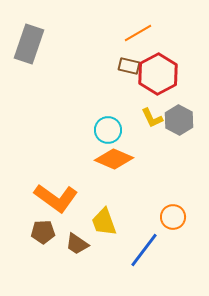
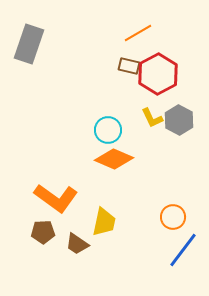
yellow trapezoid: rotated 148 degrees counterclockwise
blue line: moved 39 px right
